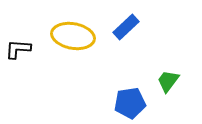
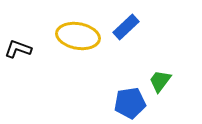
yellow ellipse: moved 5 px right
black L-shape: rotated 16 degrees clockwise
green trapezoid: moved 8 px left
